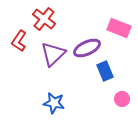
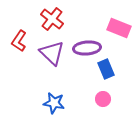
red cross: moved 8 px right
purple ellipse: rotated 20 degrees clockwise
purple triangle: moved 1 px left, 1 px up; rotated 32 degrees counterclockwise
blue rectangle: moved 1 px right, 2 px up
pink circle: moved 19 px left
